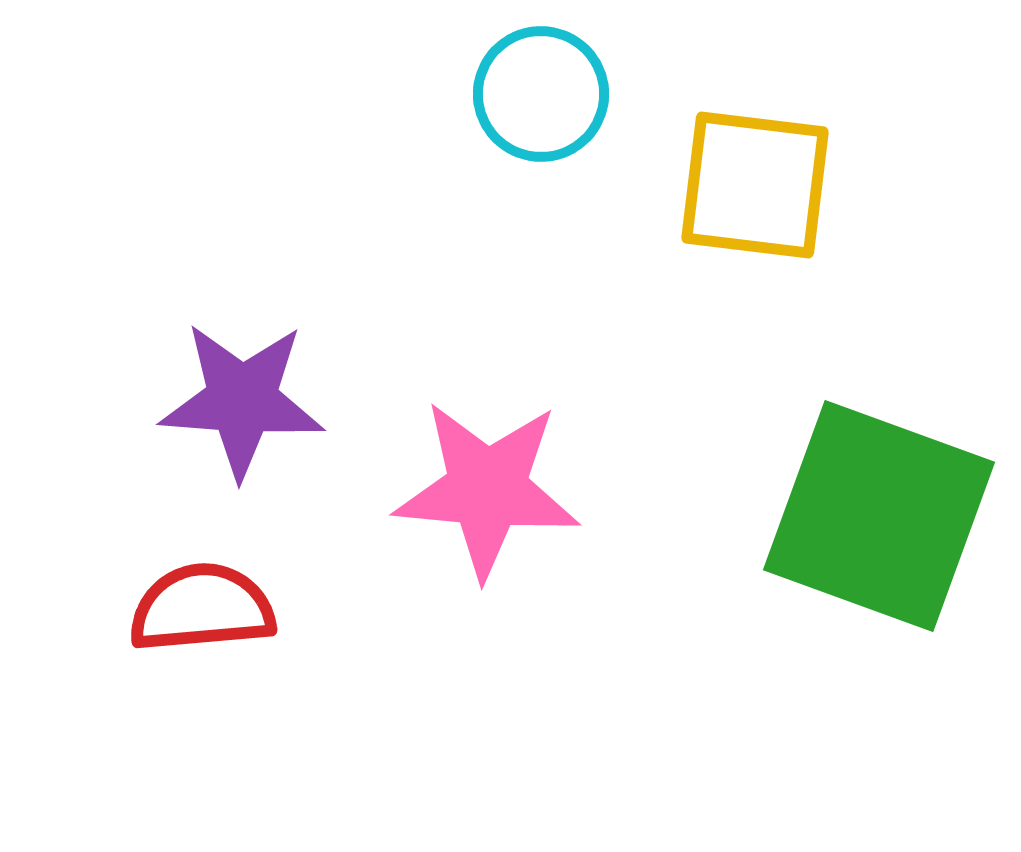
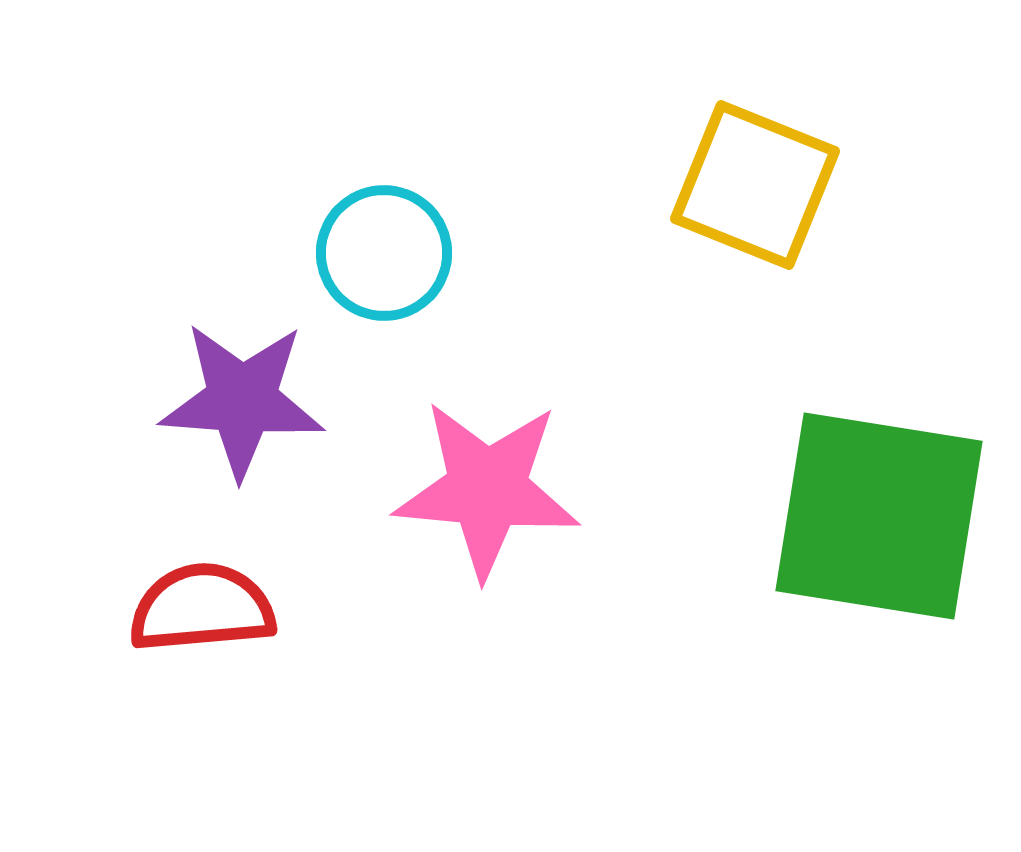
cyan circle: moved 157 px left, 159 px down
yellow square: rotated 15 degrees clockwise
green square: rotated 11 degrees counterclockwise
